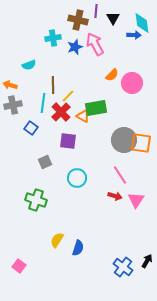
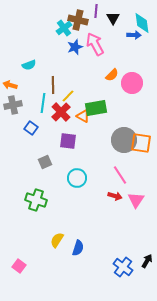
cyan cross: moved 11 px right, 10 px up; rotated 28 degrees counterclockwise
